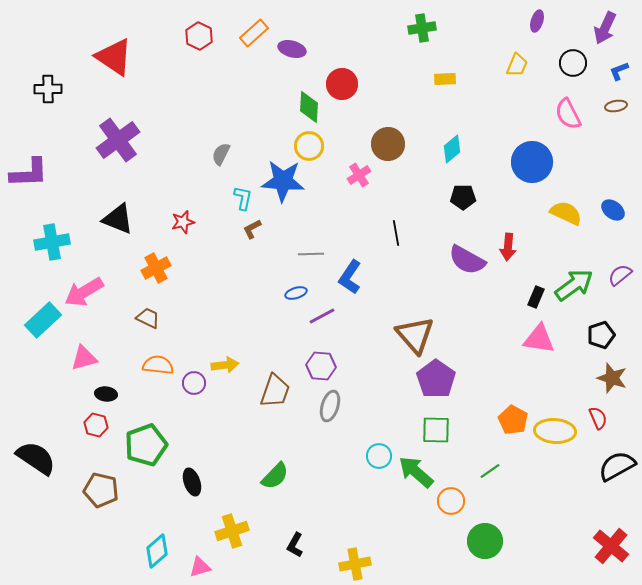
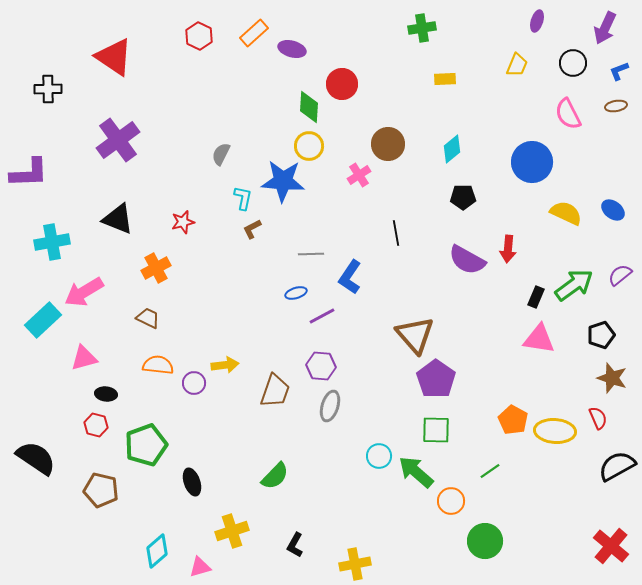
red arrow at (508, 247): moved 2 px down
